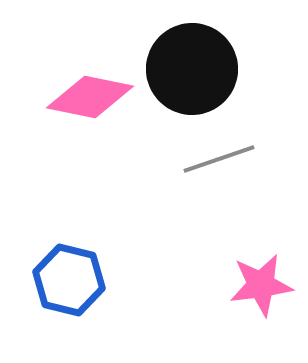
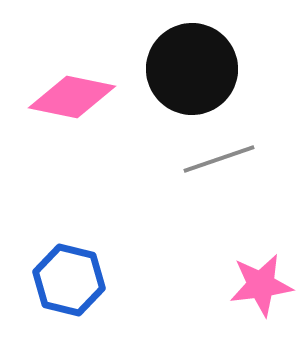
pink diamond: moved 18 px left
